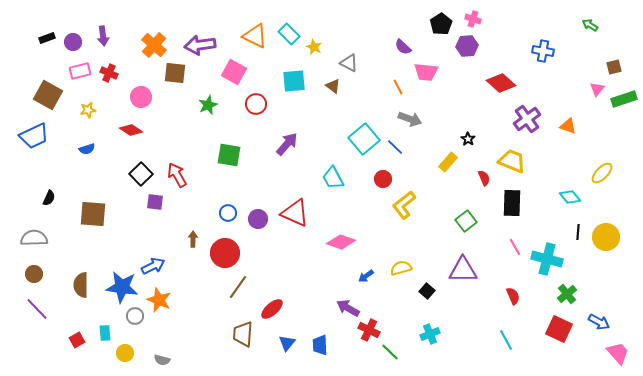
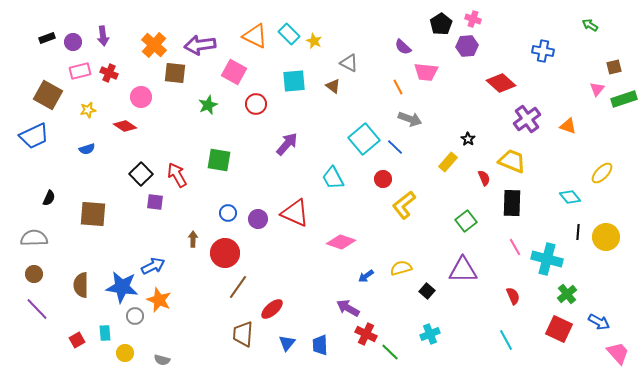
yellow star at (314, 47): moved 6 px up
red diamond at (131, 130): moved 6 px left, 4 px up
green square at (229, 155): moved 10 px left, 5 px down
red cross at (369, 330): moved 3 px left, 4 px down
